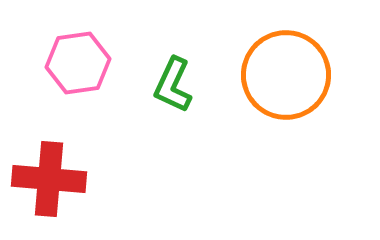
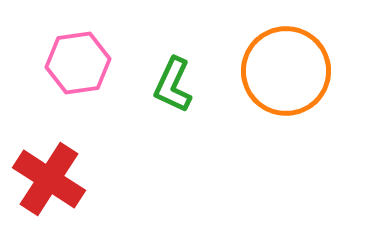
orange circle: moved 4 px up
red cross: rotated 28 degrees clockwise
